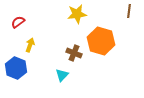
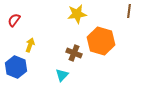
red semicircle: moved 4 px left, 2 px up; rotated 16 degrees counterclockwise
blue hexagon: moved 1 px up
